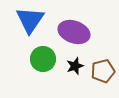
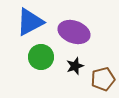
blue triangle: moved 2 px down; rotated 28 degrees clockwise
green circle: moved 2 px left, 2 px up
brown pentagon: moved 8 px down
